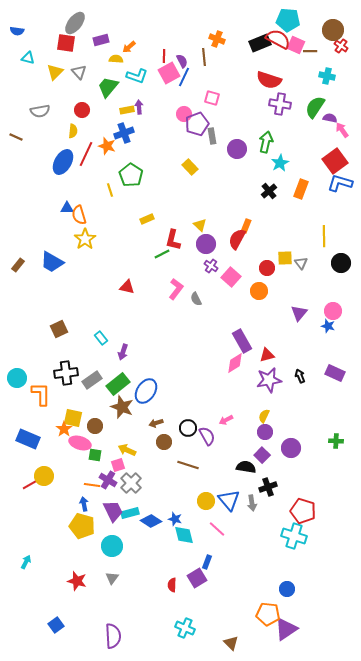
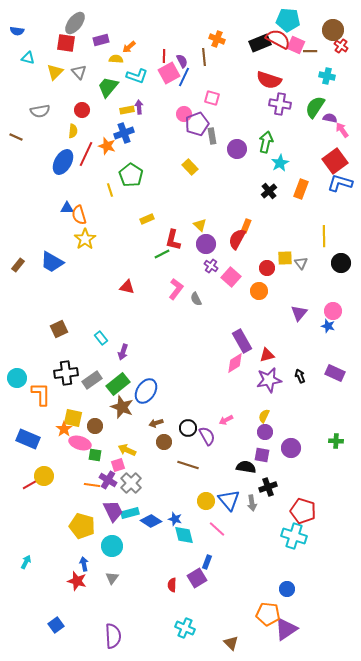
purple square at (262, 455): rotated 35 degrees counterclockwise
blue arrow at (84, 504): moved 60 px down
